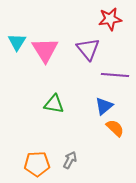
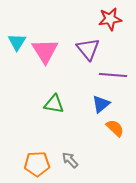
pink triangle: moved 1 px down
purple line: moved 2 px left
blue triangle: moved 3 px left, 2 px up
gray arrow: rotated 72 degrees counterclockwise
